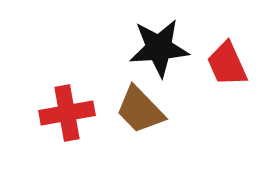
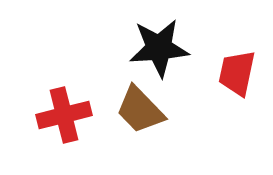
red trapezoid: moved 10 px right, 9 px down; rotated 36 degrees clockwise
red cross: moved 3 px left, 2 px down; rotated 4 degrees counterclockwise
